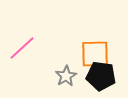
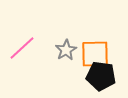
gray star: moved 26 px up
